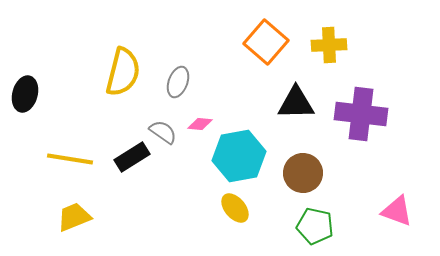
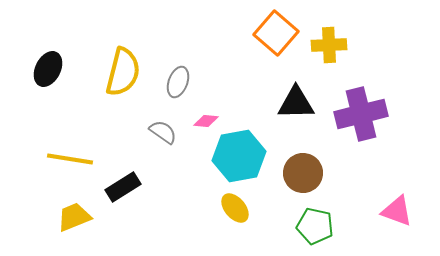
orange square: moved 10 px right, 9 px up
black ellipse: moved 23 px right, 25 px up; rotated 12 degrees clockwise
purple cross: rotated 21 degrees counterclockwise
pink diamond: moved 6 px right, 3 px up
black rectangle: moved 9 px left, 30 px down
